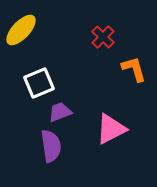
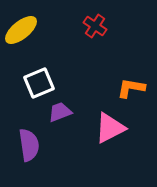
yellow ellipse: rotated 8 degrees clockwise
red cross: moved 8 px left, 11 px up; rotated 10 degrees counterclockwise
orange L-shape: moved 3 px left, 19 px down; rotated 64 degrees counterclockwise
pink triangle: moved 1 px left, 1 px up
purple semicircle: moved 22 px left, 1 px up
